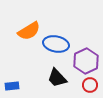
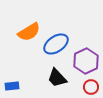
orange semicircle: moved 1 px down
blue ellipse: rotated 45 degrees counterclockwise
red circle: moved 1 px right, 2 px down
